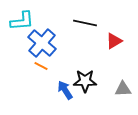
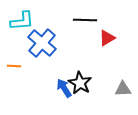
black line: moved 3 px up; rotated 10 degrees counterclockwise
red triangle: moved 7 px left, 3 px up
orange line: moved 27 px left; rotated 24 degrees counterclockwise
black star: moved 5 px left, 2 px down; rotated 30 degrees clockwise
blue arrow: moved 1 px left, 2 px up
